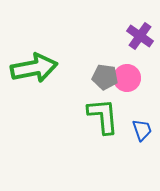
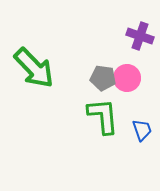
purple cross: rotated 16 degrees counterclockwise
green arrow: rotated 57 degrees clockwise
gray pentagon: moved 2 px left, 1 px down
